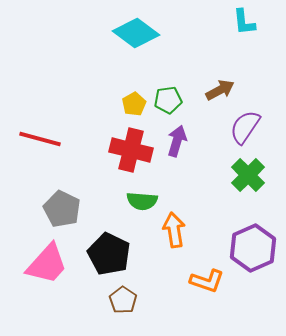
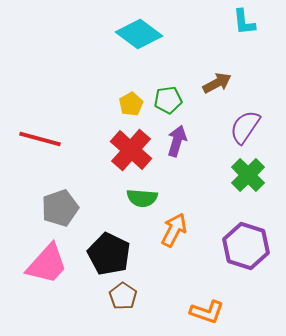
cyan diamond: moved 3 px right, 1 px down
brown arrow: moved 3 px left, 7 px up
yellow pentagon: moved 3 px left
red cross: rotated 27 degrees clockwise
green semicircle: moved 3 px up
gray pentagon: moved 2 px left, 1 px up; rotated 27 degrees clockwise
orange arrow: rotated 36 degrees clockwise
purple hexagon: moved 7 px left, 2 px up; rotated 18 degrees counterclockwise
orange L-shape: moved 31 px down
brown pentagon: moved 4 px up
